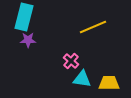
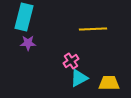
yellow line: moved 2 px down; rotated 20 degrees clockwise
purple star: moved 3 px down
pink cross: rotated 14 degrees clockwise
cyan triangle: moved 3 px left, 1 px up; rotated 36 degrees counterclockwise
